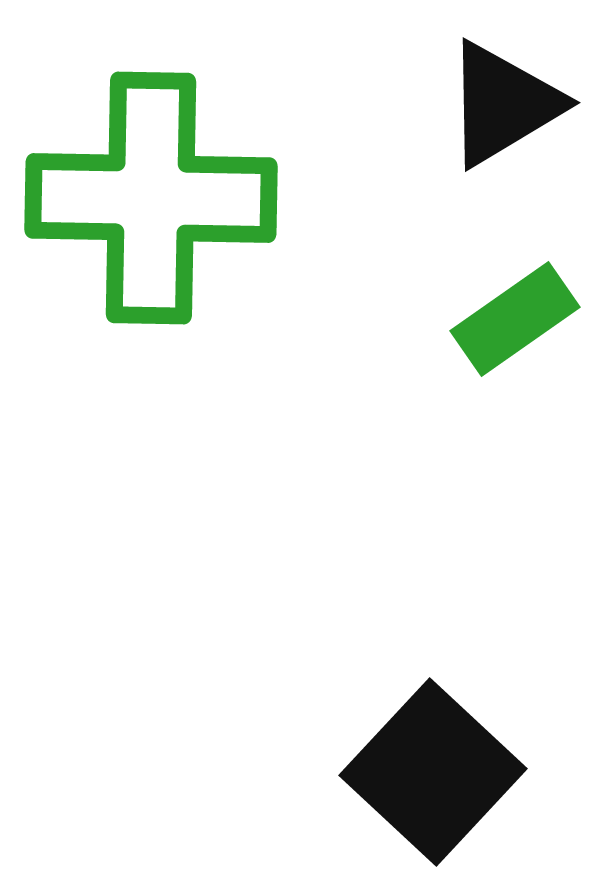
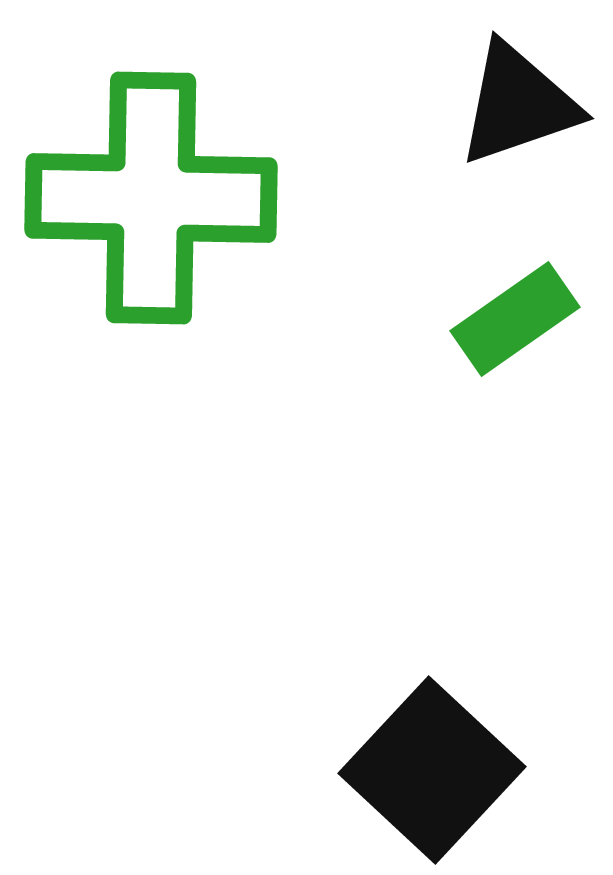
black triangle: moved 15 px right; rotated 12 degrees clockwise
black square: moved 1 px left, 2 px up
